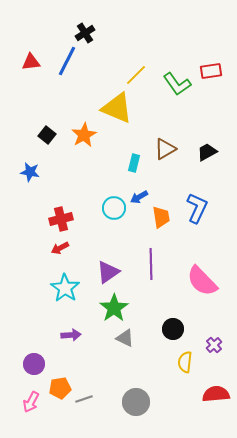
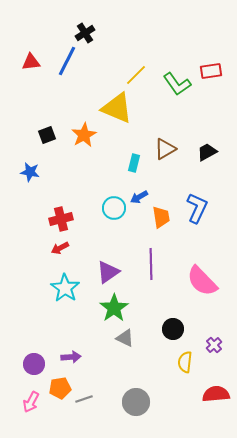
black square: rotated 30 degrees clockwise
purple arrow: moved 22 px down
